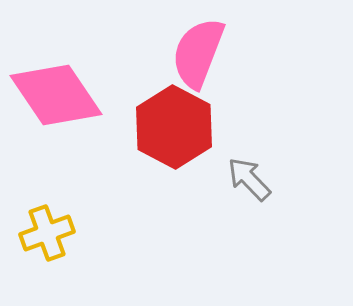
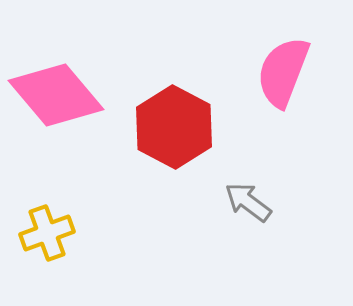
pink semicircle: moved 85 px right, 19 px down
pink diamond: rotated 6 degrees counterclockwise
gray arrow: moved 1 px left, 23 px down; rotated 9 degrees counterclockwise
